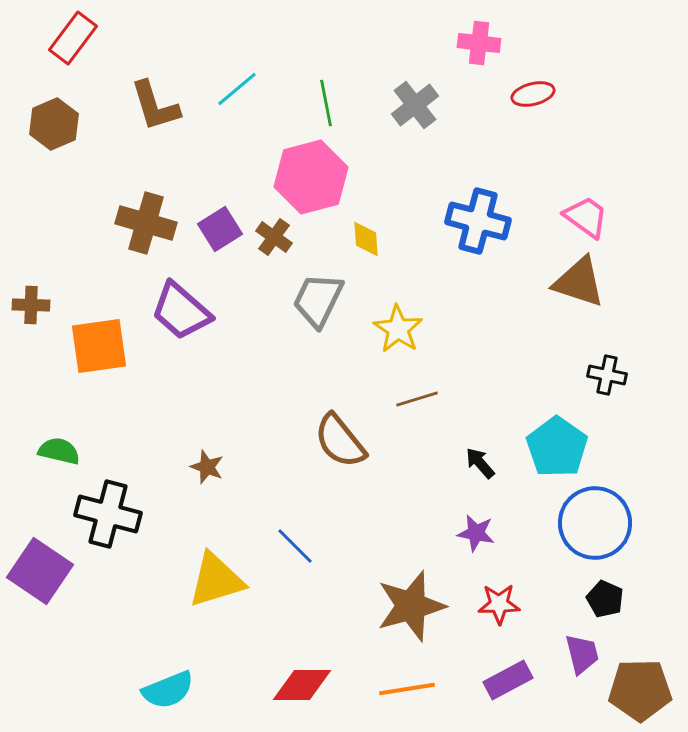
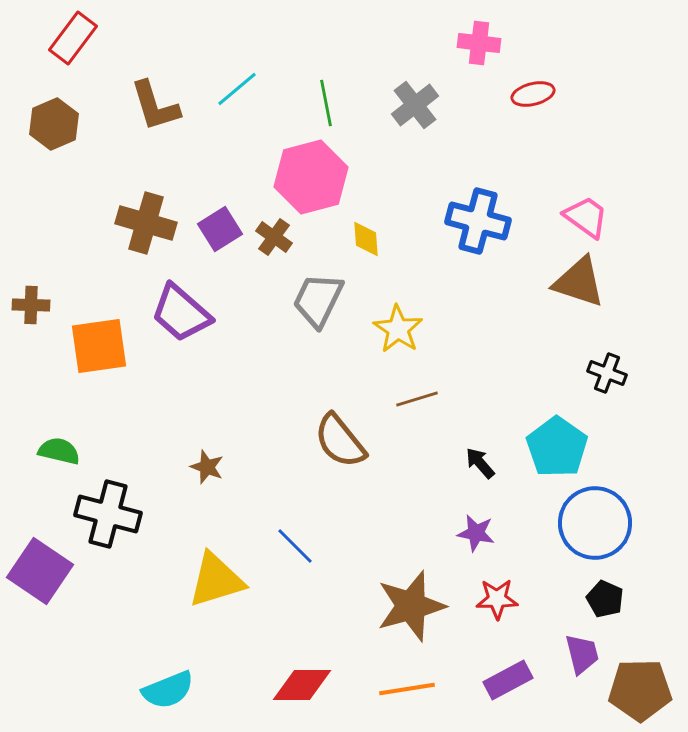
purple trapezoid at (181, 311): moved 2 px down
black cross at (607, 375): moved 2 px up; rotated 9 degrees clockwise
red star at (499, 604): moved 2 px left, 5 px up
